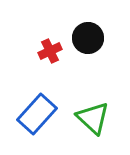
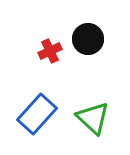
black circle: moved 1 px down
